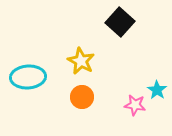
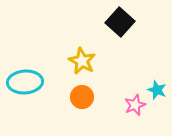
yellow star: moved 1 px right
cyan ellipse: moved 3 px left, 5 px down
cyan star: rotated 12 degrees counterclockwise
pink star: rotated 30 degrees counterclockwise
